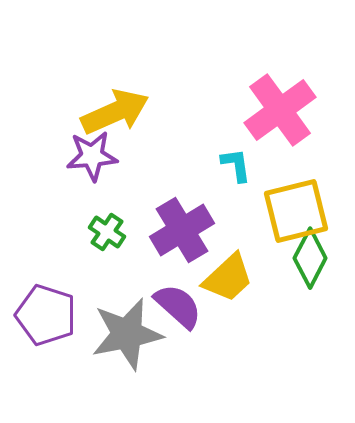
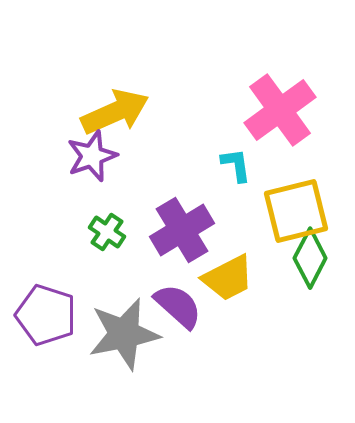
purple star: rotated 15 degrees counterclockwise
yellow trapezoid: rotated 16 degrees clockwise
gray star: moved 3 px left
